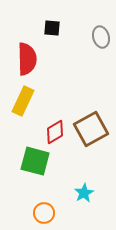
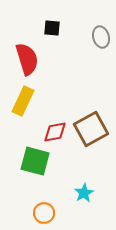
red semicircle: rotated 16 degrees counterclockwise
red diamond: rotated 20 degrees clockwise
